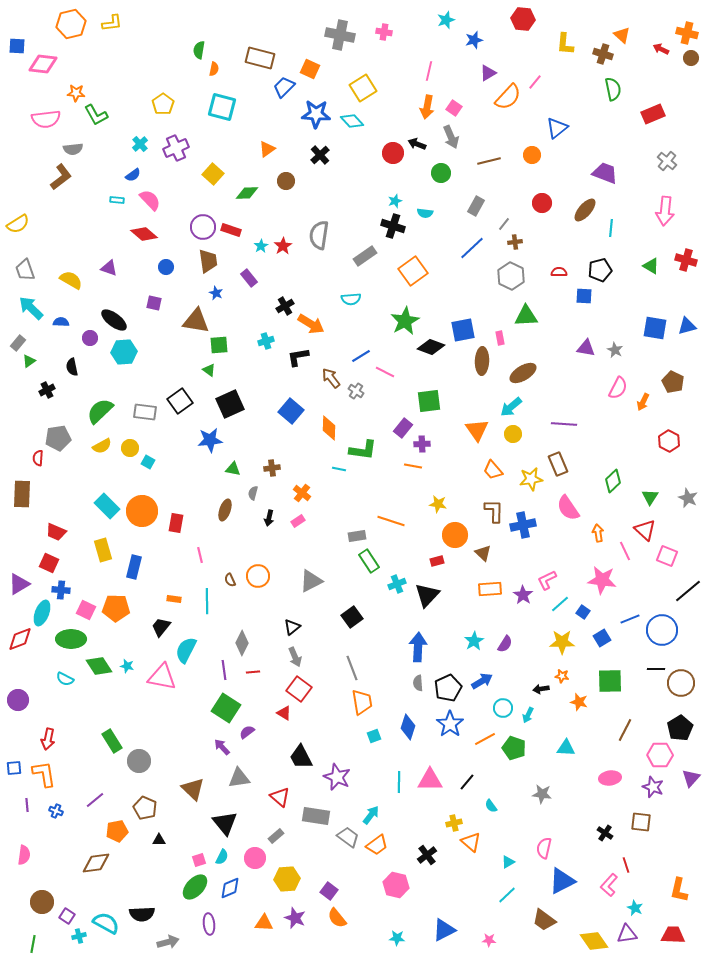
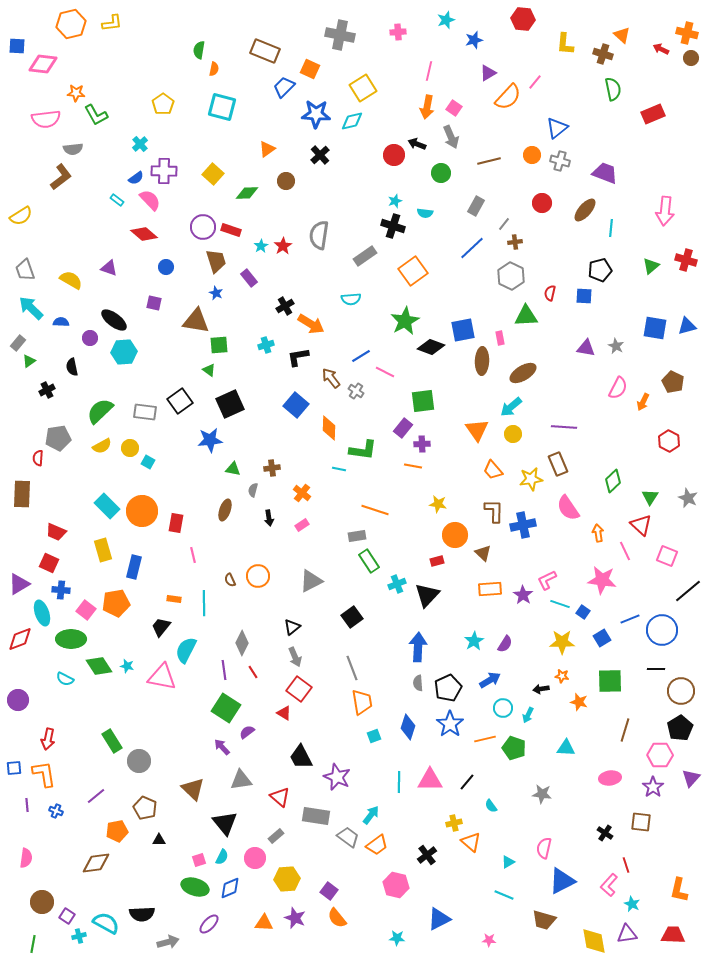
pink cross at (384, 32): moved 14 px right; rotated 14 degrees counterclockwise
brown rectangle at (260, 58): moved 5 px right, 7 px up; rotated 8 degrees clockwise
cyan diamond at (352, 121): rotated 60 degrees counterclockwise
purple cross at (176, 148): moved 12 px left, 23 px down; rotated 25 degrees clockwise
red circle at (393, 153): moved 1 px right, 2 px down
gray cross at (667, 161): moved 107 px left; rotated 24 degrees counterclockwise
blue semicircle at (133, 175): moved 3 px right, 3 px down
cyan rectangle at (117, 200): rotated 32 degrees clockwise
yellow semicircle at (18, 224): moved 3 px right, 8 px up
brown trapezoid at (208, 261): moved 8 px right; rotated 10 degrees counterclockwise
green triangle at (651, 266): rotated 48 degrees clockwise
red semicircle at (559, 272): moved 9 px left, 21 px down; rotated 77 degrees counterclockwise
cyan cross at (266, 341): moved 4 px down
gray star at (615, 350): moved 1 px right, 4 px up
green square at (429, 401): moved 6 px left
blue square at (291, 411): moved 5 px right, 6 px up
purple line at (564, 424): moved 3 px down
gray semicircle at (253, 493): moved 3 px up
black arrow at (269, 518): rotated 21 degrees counterclockwise
pink rectangle at (298, 521): moved 4 px right, 4 px down
orange line at (391, 521): moved 16 px left, 11 px up
red triangle at (645, 530): moved 4 px left, 5 px up
pink line at (200, 555): moved 7 px left
cyan line at (207, 601): moved 3 px left, 2 px down
cyan line at (560, 604): rotated 60 degrees clockwise
orange pentagon at (116, 608): moved 5 px up; rotated 12 degrees counterclockwise
pink square at (86, 610): rotated 12 degrees clockwise
cyan ellipse at (42, 613): rotated 40 degrees counterclockwise
red line at (253, 672): rotated 64 degrees clockwise
blue arrow at (482, 681): moved 8 px right, 1 px up
brown circle at (681, 683): moved 8 px down
brown line at (625, 730): rotated 10 degrees counterclockwise
orange line at (485, 739): rotated 15 degrees clockwise
gray triangle at (239, 778): moved 2 px right, 2 px down
purple star at (653, 787): rotated 15 degrees clockwise
purple line at (95, 800): moved 1 px right, 4 px up
pink semicircle at (24, 855): moved 2 px right, 3 px down
green ellipse at (195, 887): rotated 64 degrees clockwise
cyan line at (507, 895): moved 3 px left; rotated 66 degrees clockwise
cyan star at (635, 908): moved 3 px left, 4 px up
brown trapezoid at (544, 920): rotated 20 degrees counterclockwise
purple ellipse at (209, 924): rotated 50 degrees clockwise
blue triangle at (444, 930): moved 5 px left, 11 px up
yellow diamond at (594, 941): rotated 24 degrees clockwise
